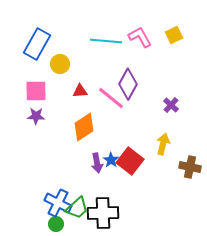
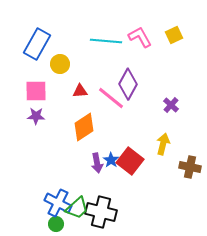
black cross: moved 2 px left, 1 px up; rotated 16 degrees clockwise
